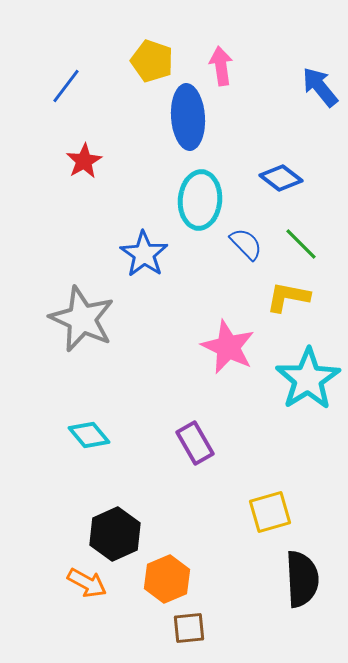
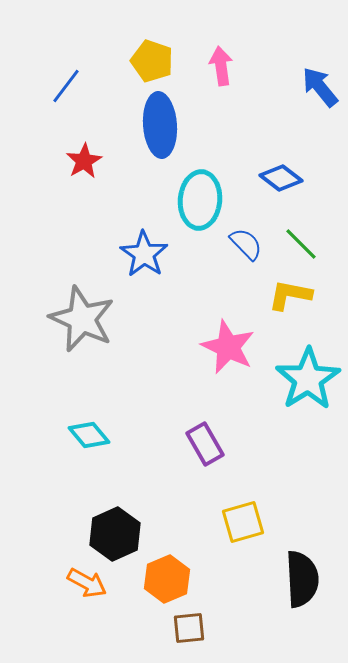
blue ellipse: moved 28 px left, 8 px down
yellow L-shape: moved 2 px right, 2 px up
purple rectangle: moved 10 px right, 1 px down
yellow square: moved 27 px left, 10 px down
